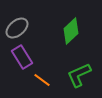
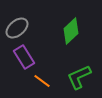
purple rectangle: moved 2 px right
green L-shape: moved 2 px down
orange line: moved 1 px down
